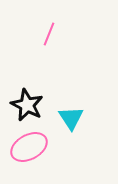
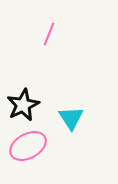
black star: moved 4 px left; rotated 20 degrees clockwise
pink ellipse: moved 1 px left, 1 px up
